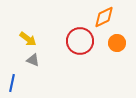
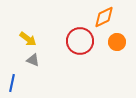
orange circle: moved 1 px up
